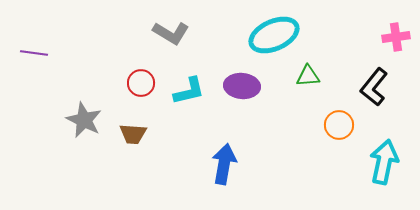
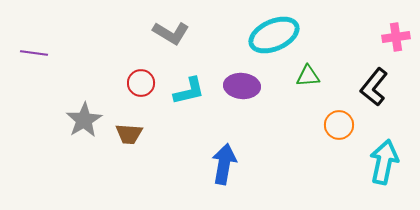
gray star: rotated 15 degrees clockwise
brown trapezoid: moved 4 px left
